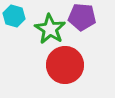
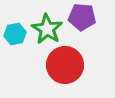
cyan hexagon: moved 1 px right, 18 px down; rotated 25 degrees counterclockwise
green star: moved 3 px left
